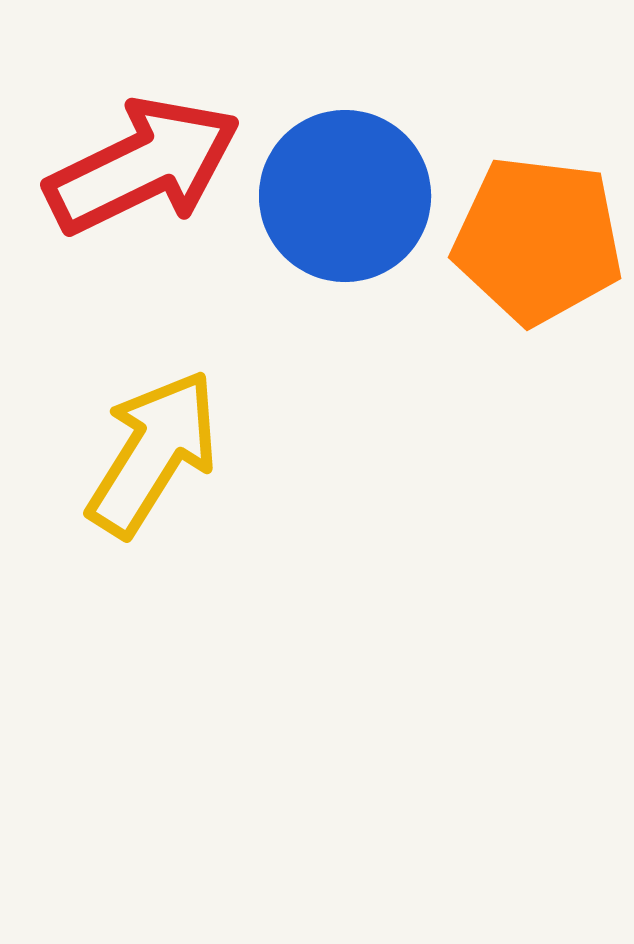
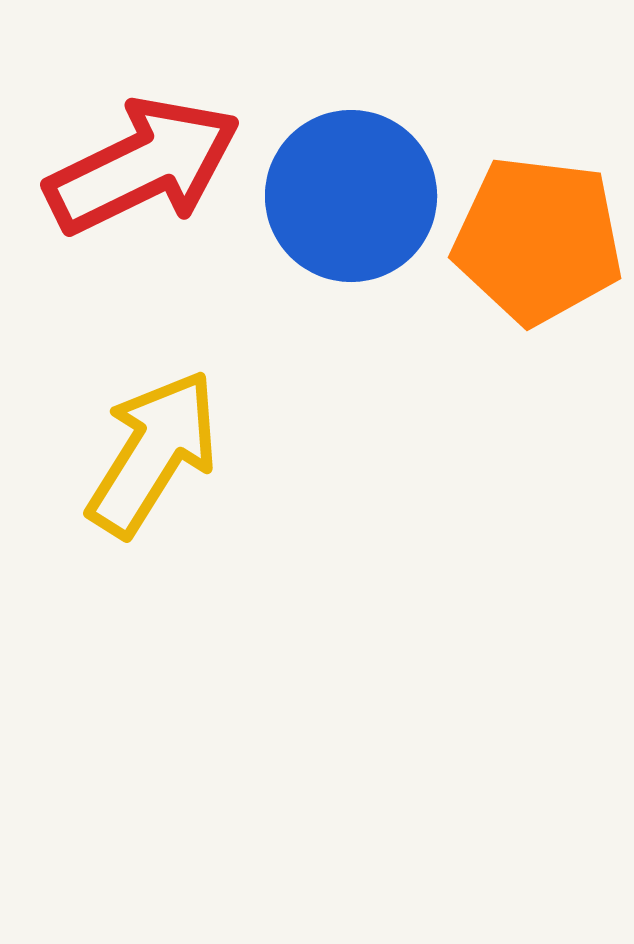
blue circle: moved 6 px right
